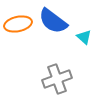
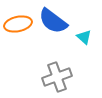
gray cross: moved 2 px up
